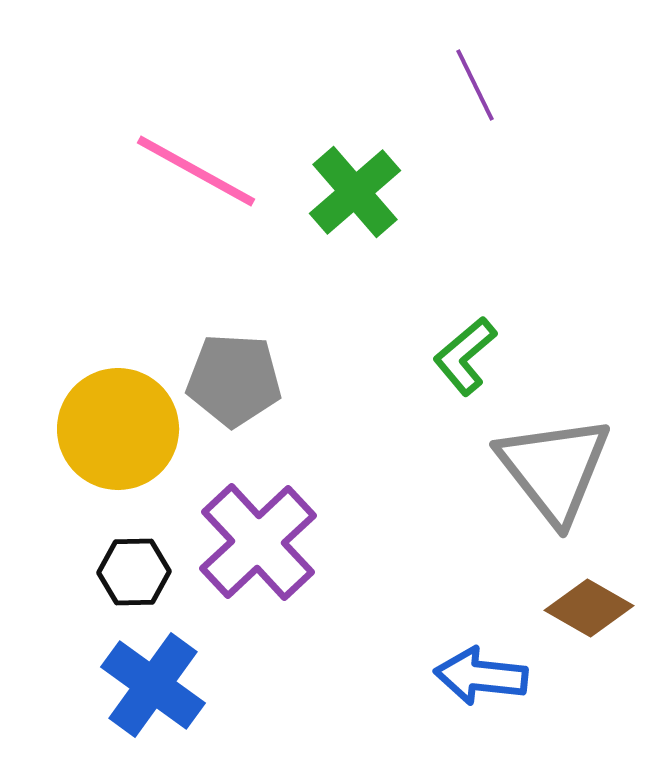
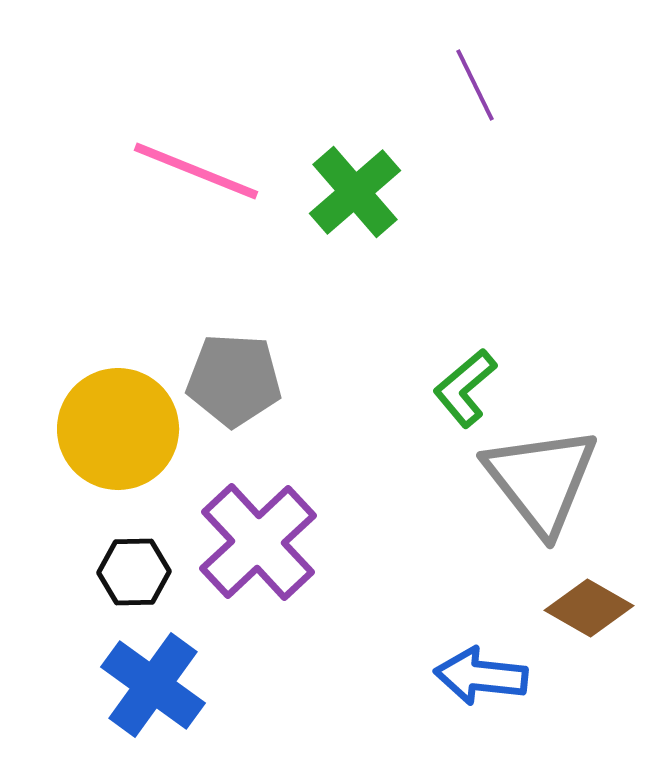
pink line: rotated 7 degrees counterclockwise
green L-shape: moved 32 px down
gray triangle: moved 13 px left, 11 px down
